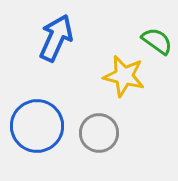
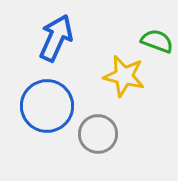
green semicircle: rotated 16 degrees counterclockwise
blue circle: moved 10 px right, 20 px up
gray circle: moved 1 px left, 1 px down
